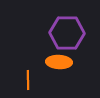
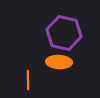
purple hexagon: moved 3 px left; rotated 12 degrees clockwise
